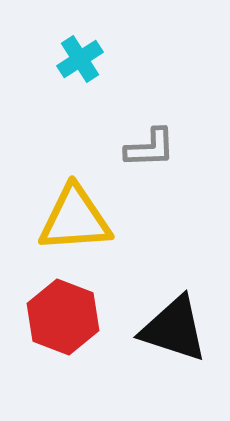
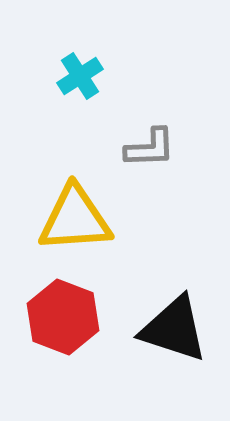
cyan cross: moved 17 px down
